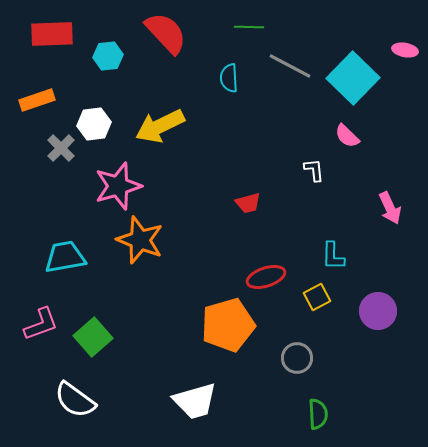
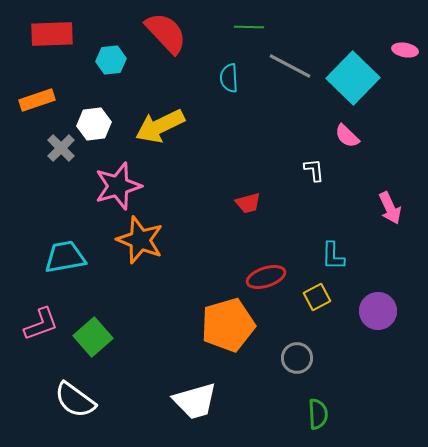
cyan hexagon: moved 3 px right, 4 px down
